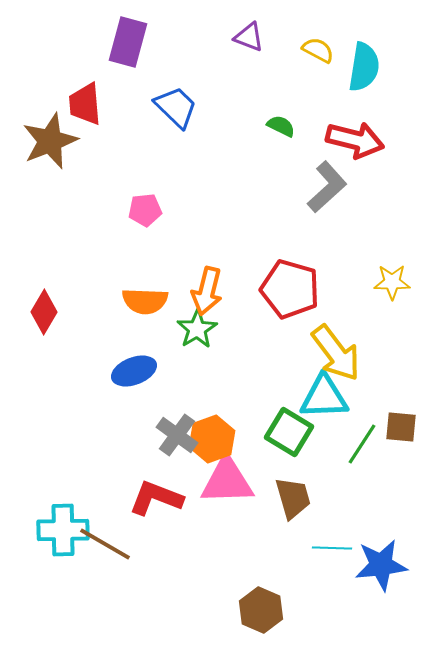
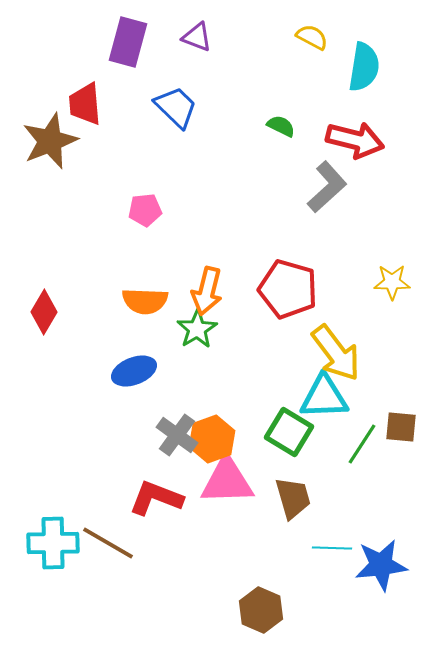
purple triangle: moved 52 px left
yellow semicircle: moved 6 px left, 13 px up
red pentagon: moved 2 px left
cyan cross: moved 10 px left, 13 px down
brown line: moved 3 px right, 1 px up
